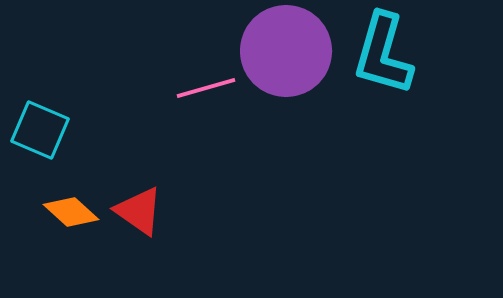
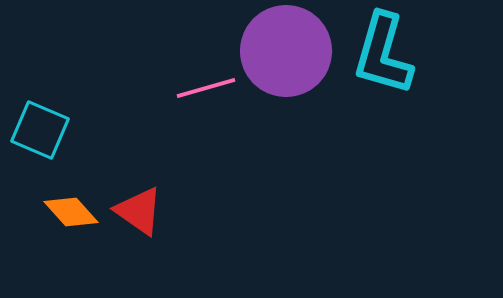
orange diamond: rotated 6 degrees clockwise
